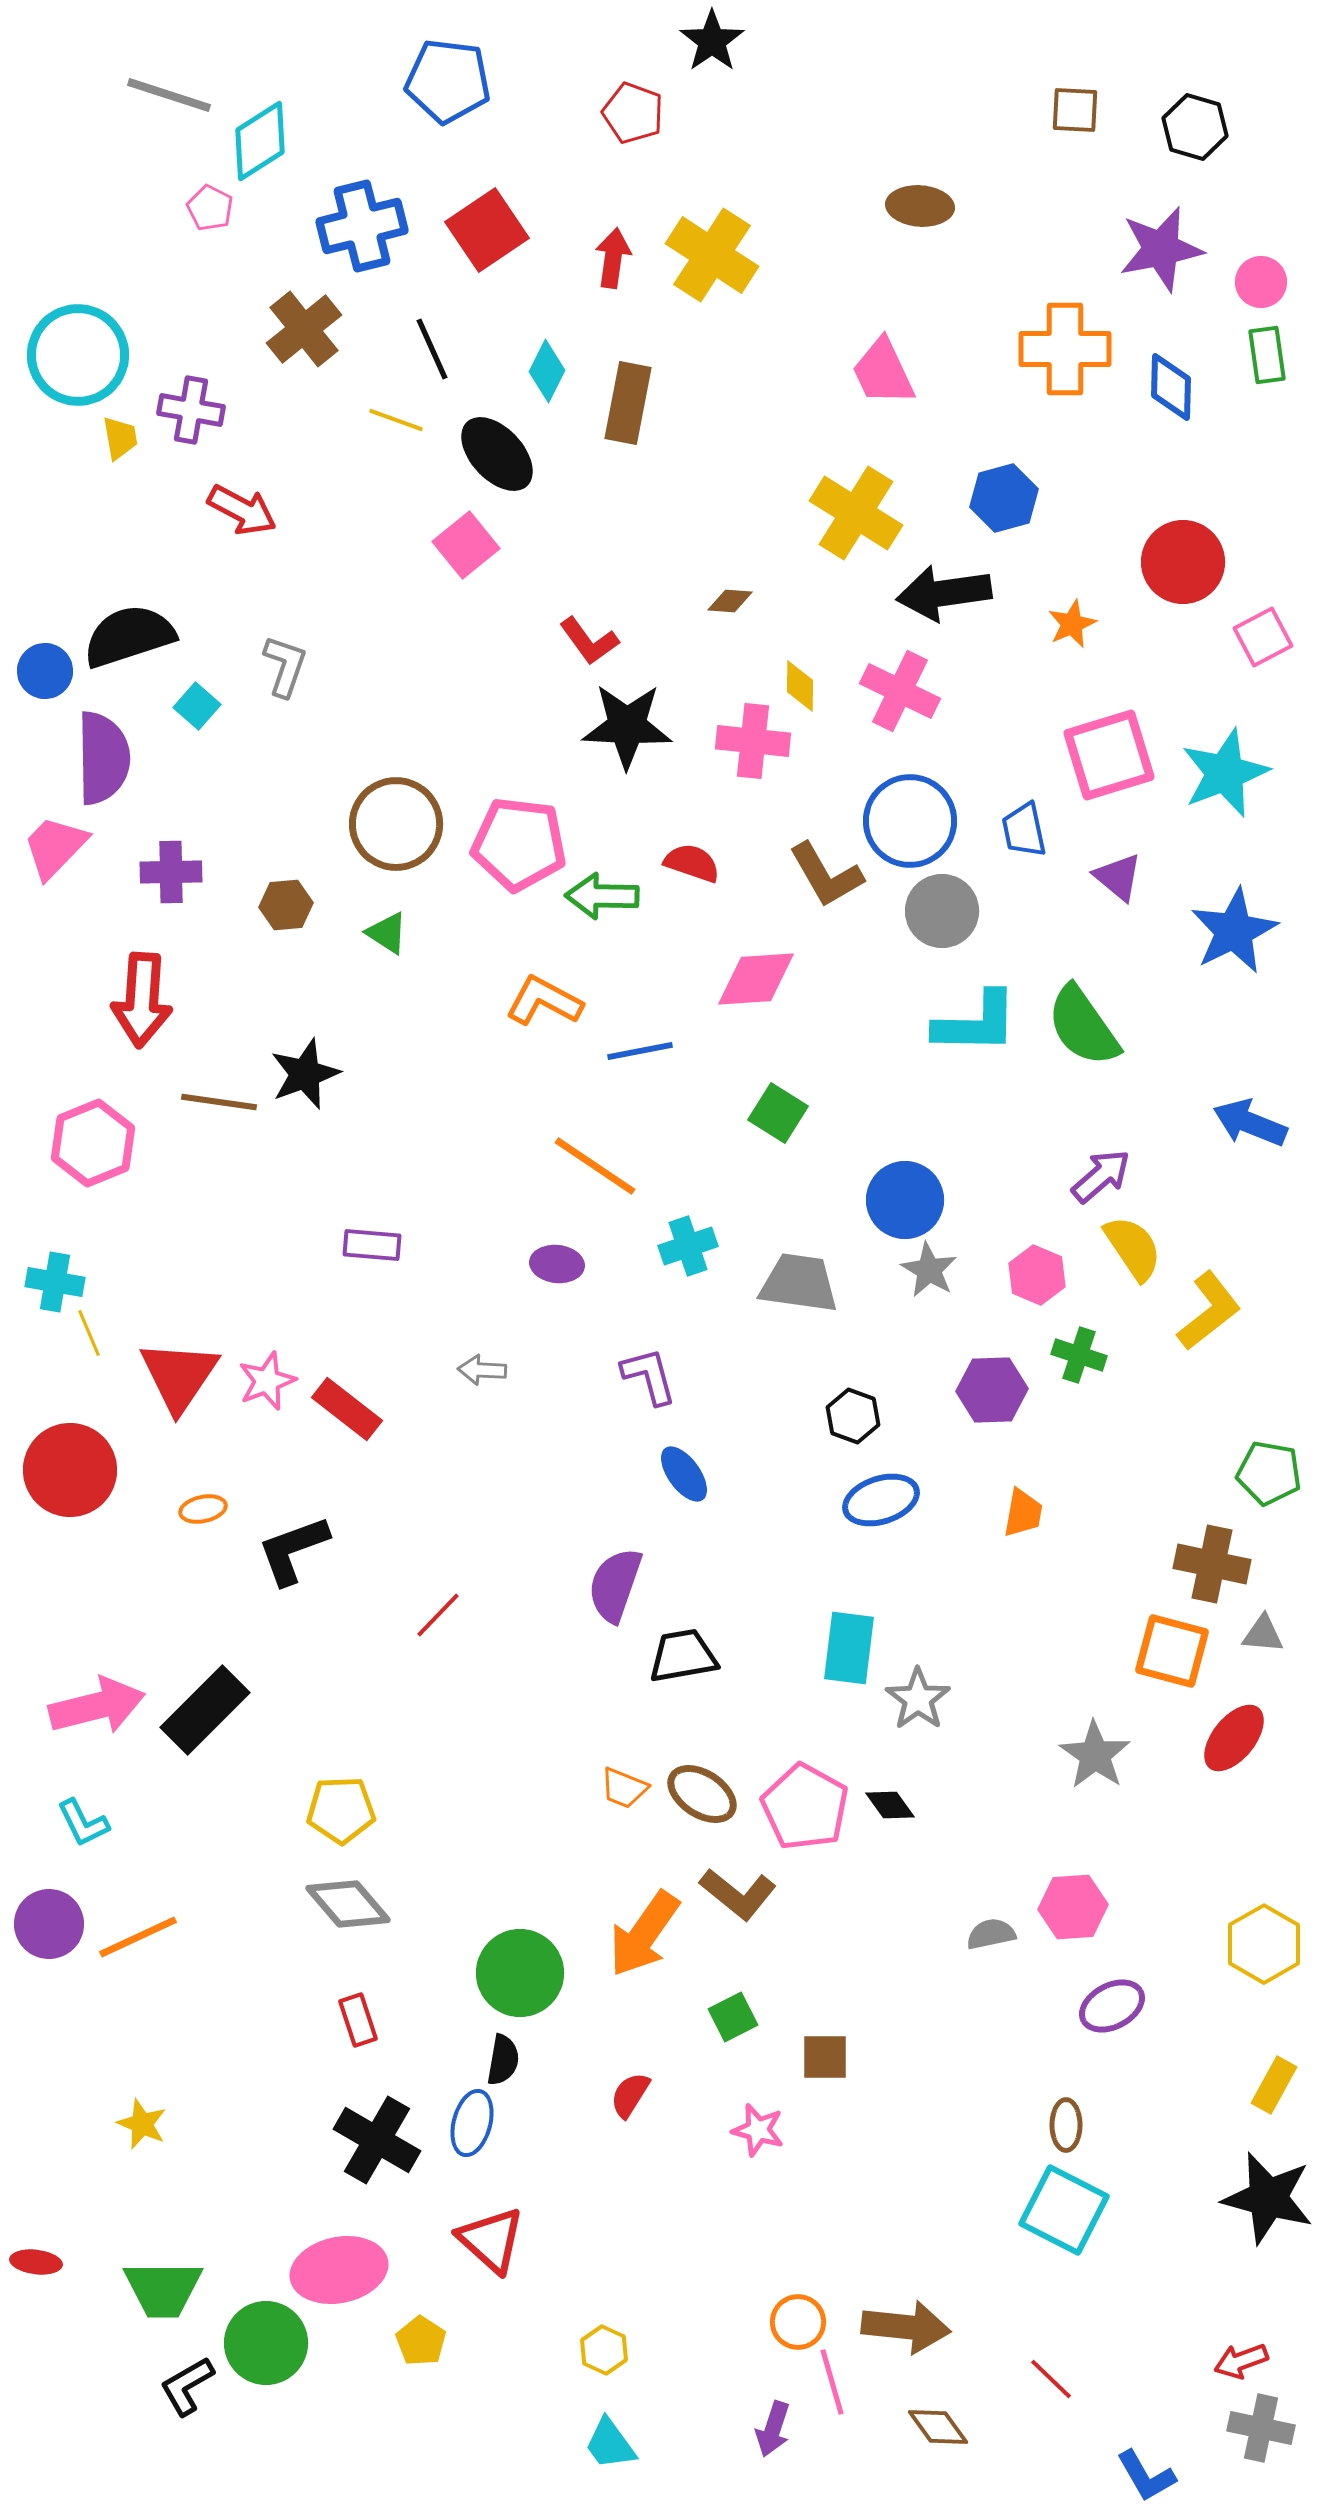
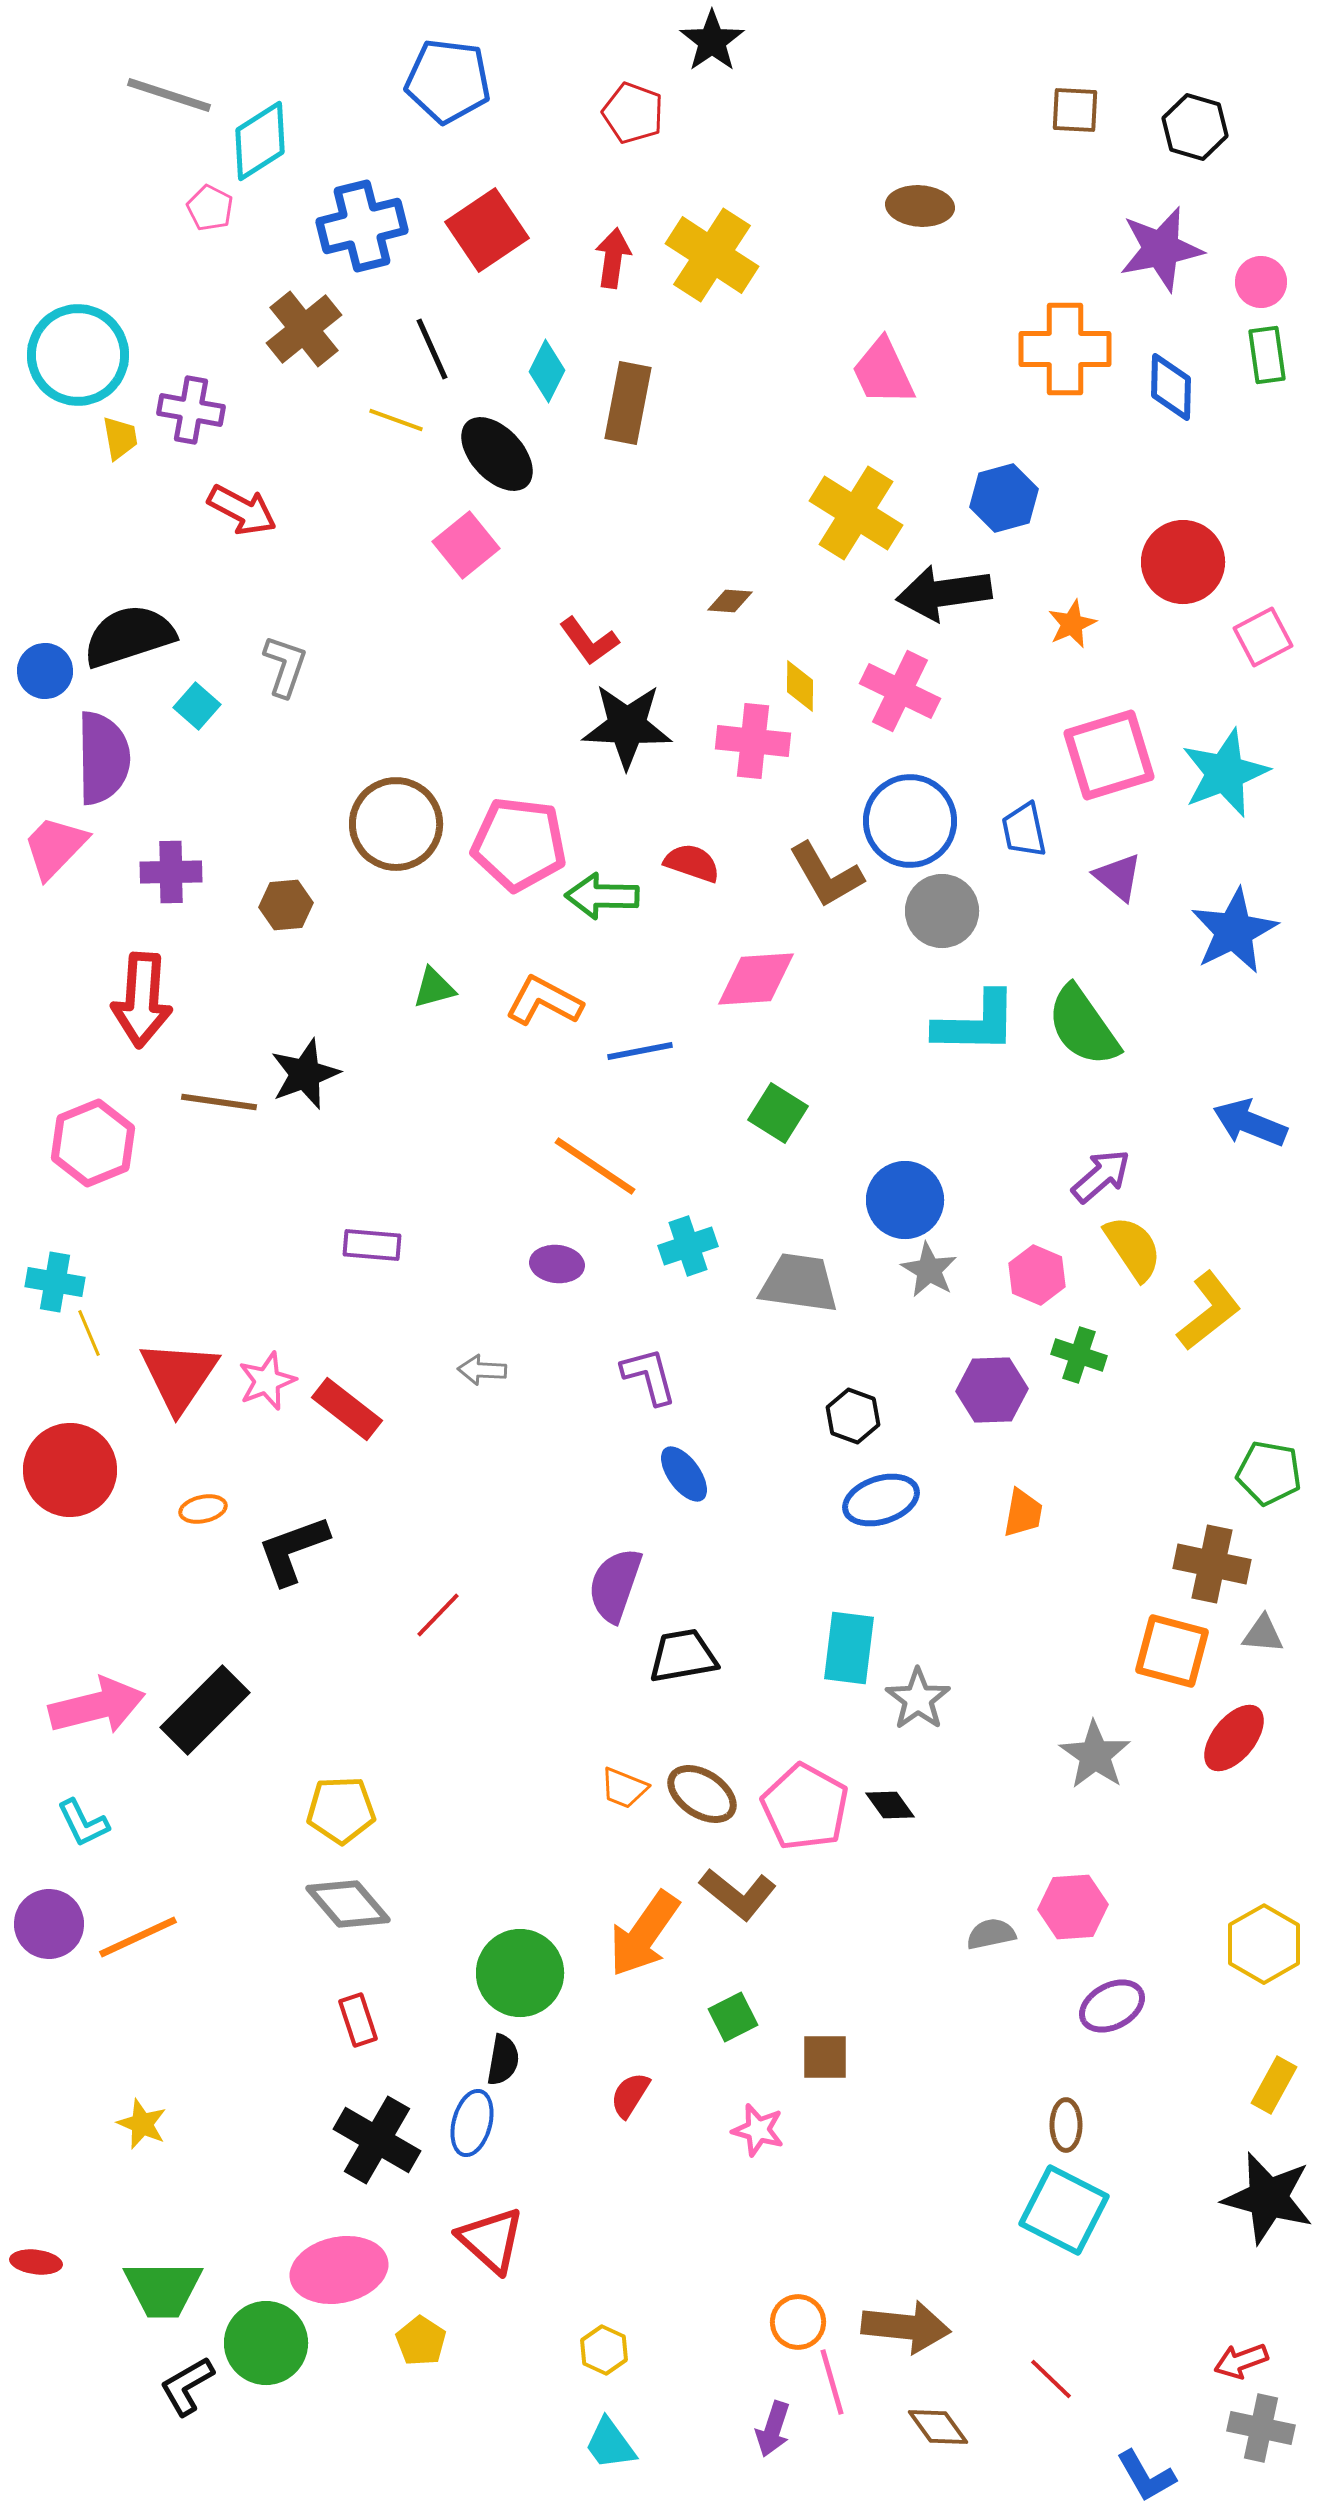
green triangle at (387, 933): moved 47 px right, 55 px down; rotated 48 degrees counterclockwise
